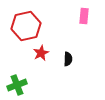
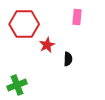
pink rectangle: moved 7 px left, 1 px down
red hexagon: moved 2 px left, 2 px up; rotated 12 degrees clockwise
red star: moved 6 px right, 8 px up
